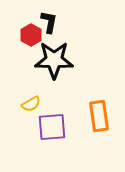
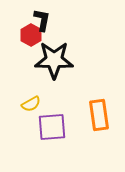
black L-shape: moved 7 px left, 2 px up
orange rectangle: moved 1 px up
